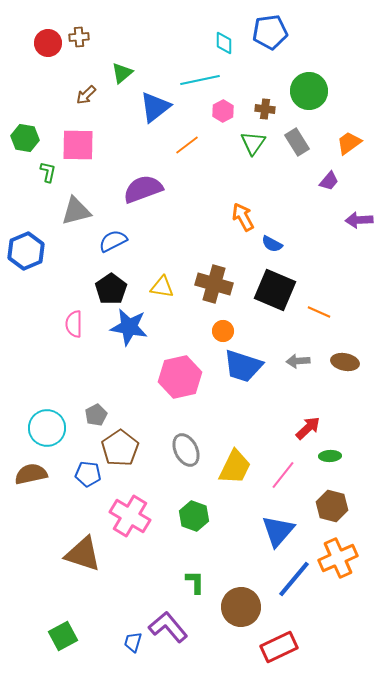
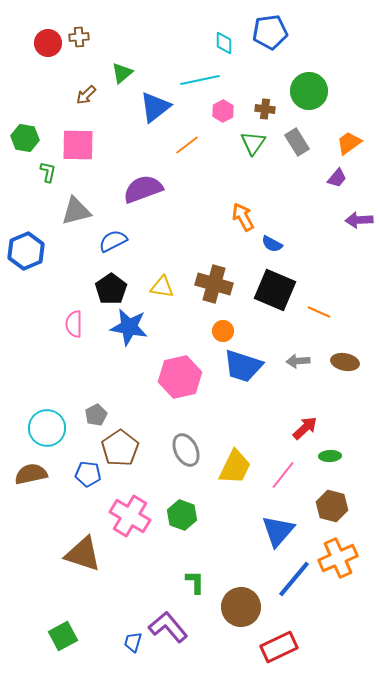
purple trapezoid at (329, 181): moved 8 px right, 3 px up
red arrow at (308, 428): moved 3 px left
green hexagon at (194, 516): moved 12 px left, 1 px up
